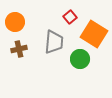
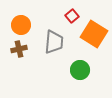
red square: moved 2 px right, 1 px up
orange circle: moved 6 px right, 3 px down
green circle: moved 11 px down
